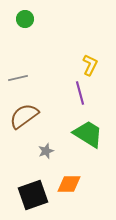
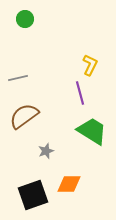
green trapezoid: moved 4 px right, 3 px up
